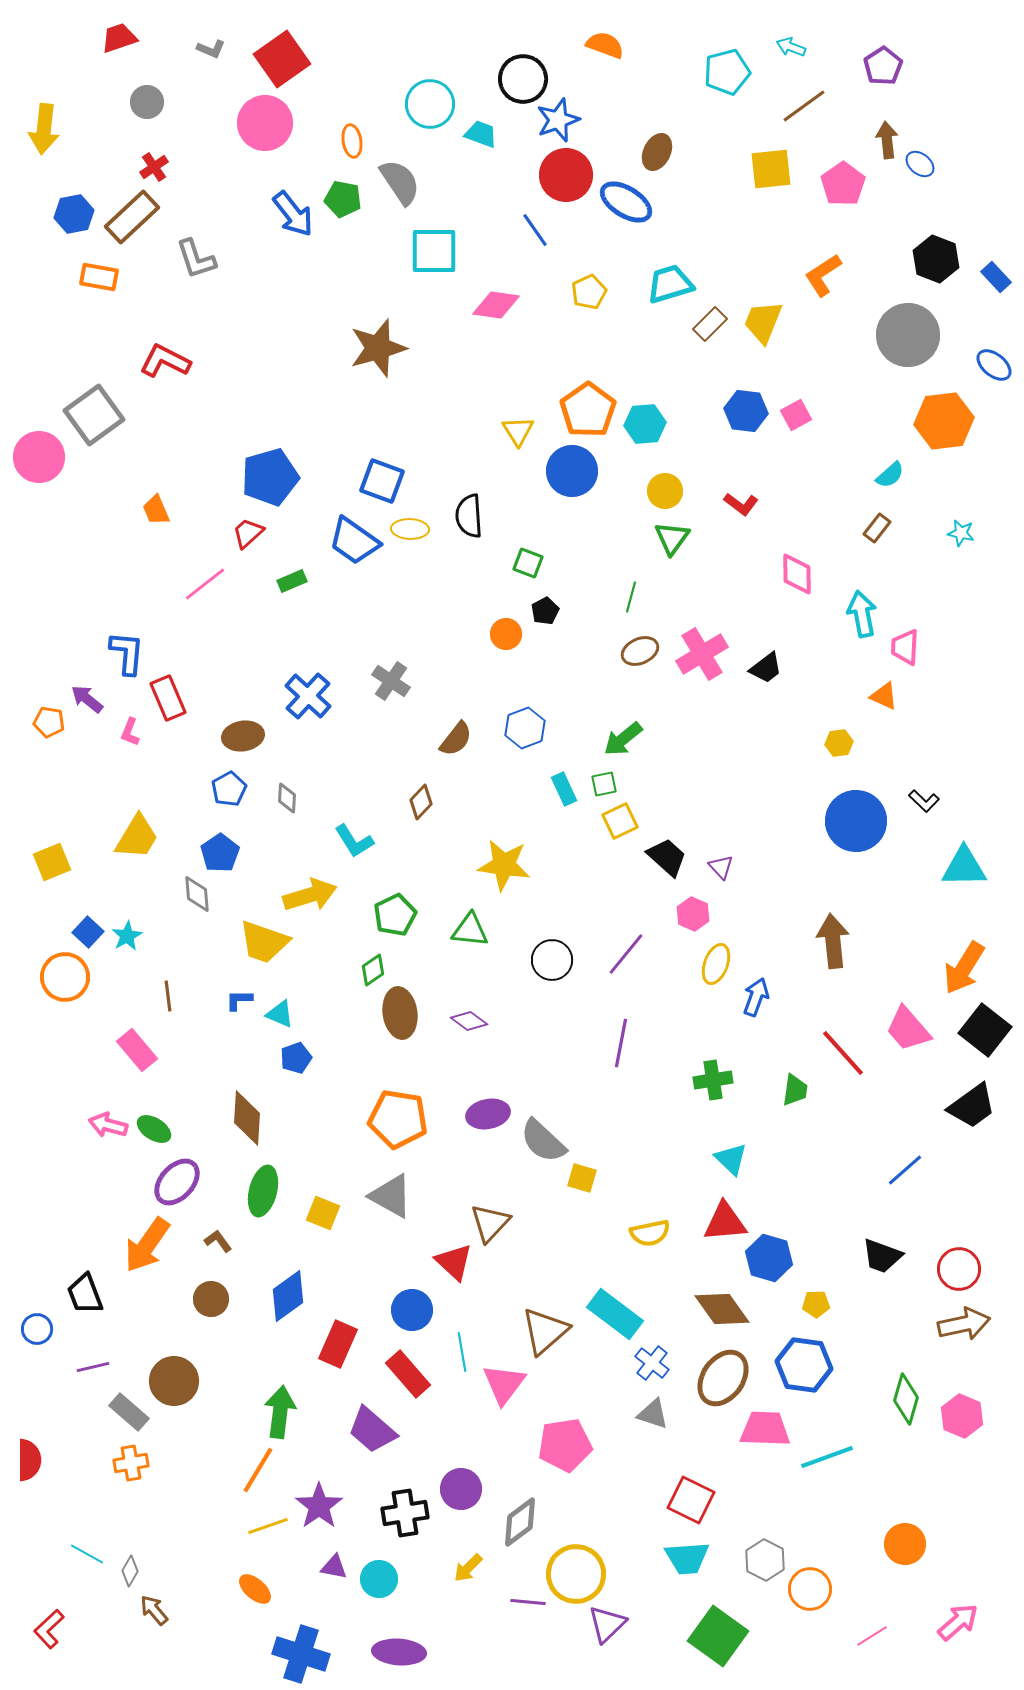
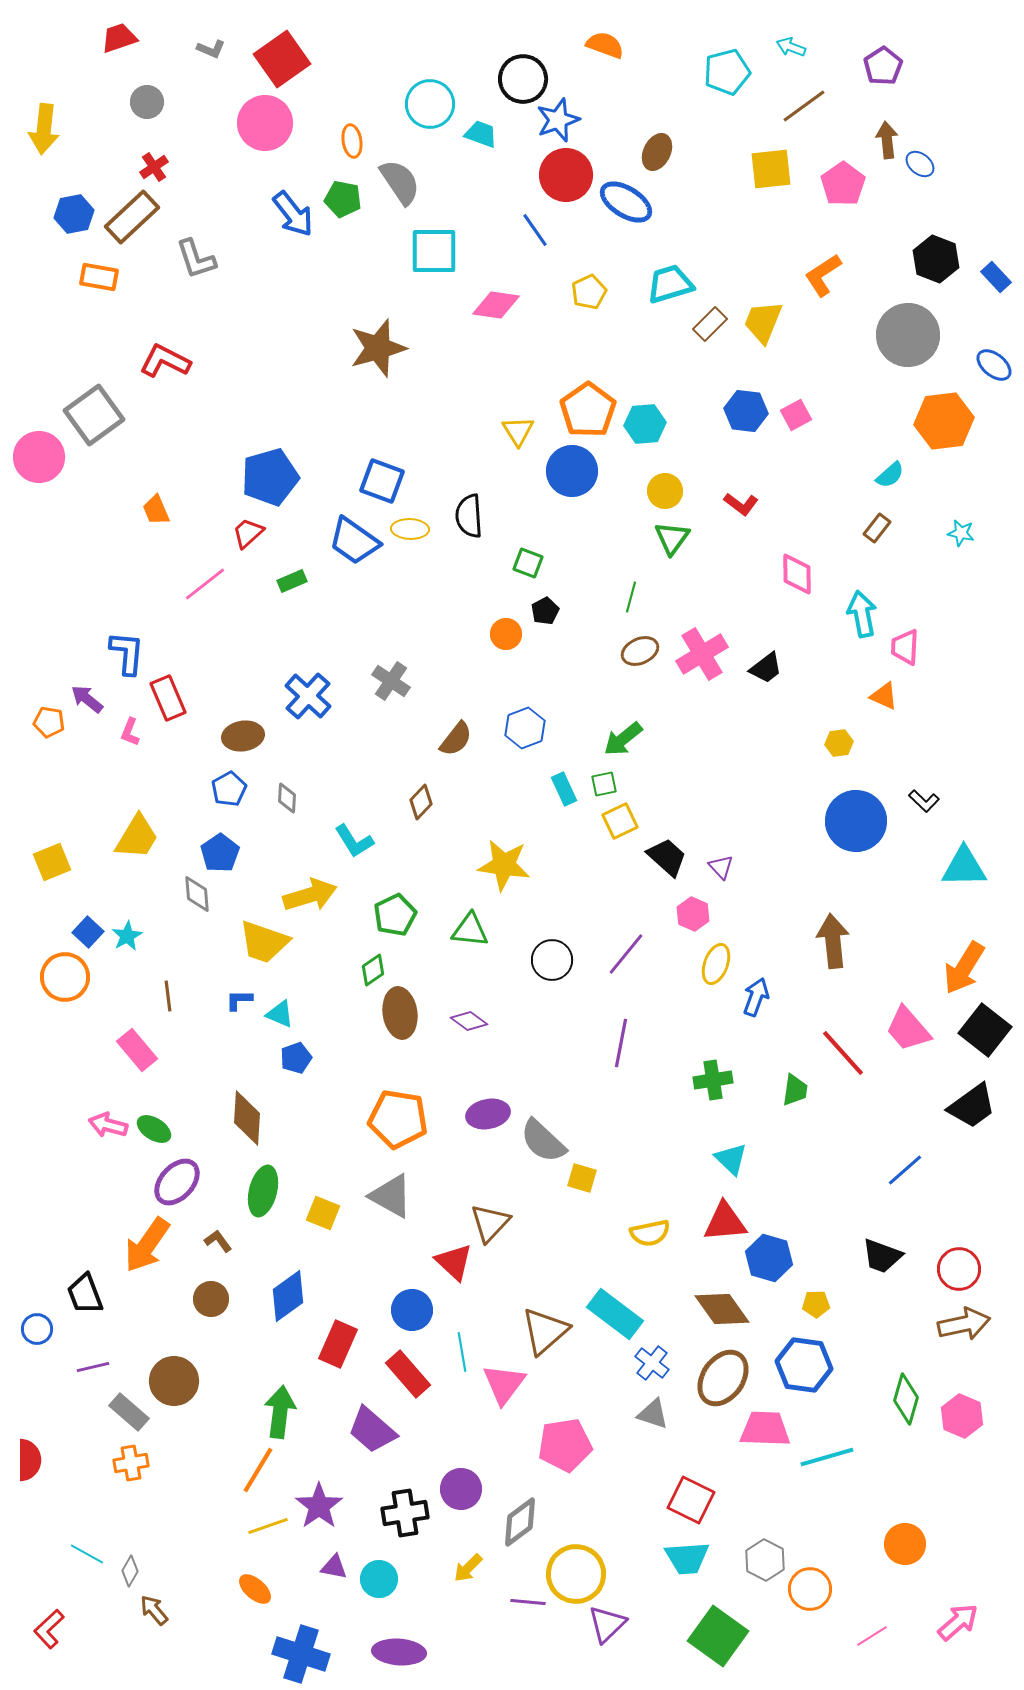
cyan line at (827, 1457): rotated 4 degrees clockwise
